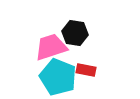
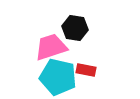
black hexagon: moved 5 px up
cyan pentagon: rotated 9 degrees counterclockwise
